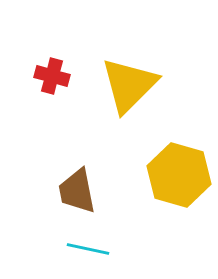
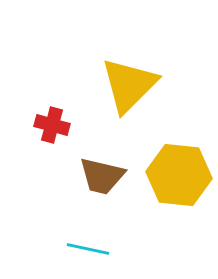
red cross: moved 49 px down
yellow hexagon: rotated 10 degrees counterclockwise
brown trapezoid: moved 25 px right, 15 px up; rotated 66 degrees counterclockwise
